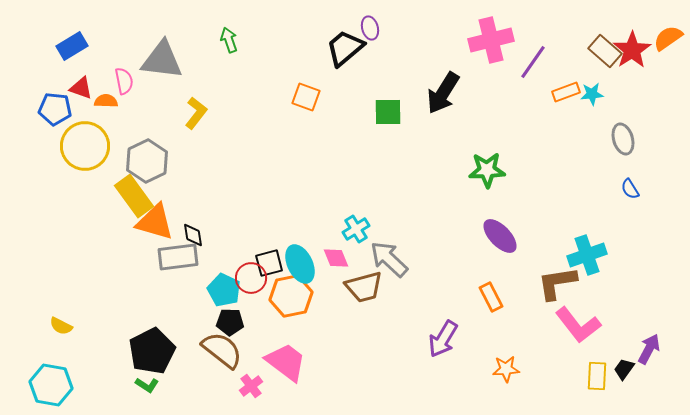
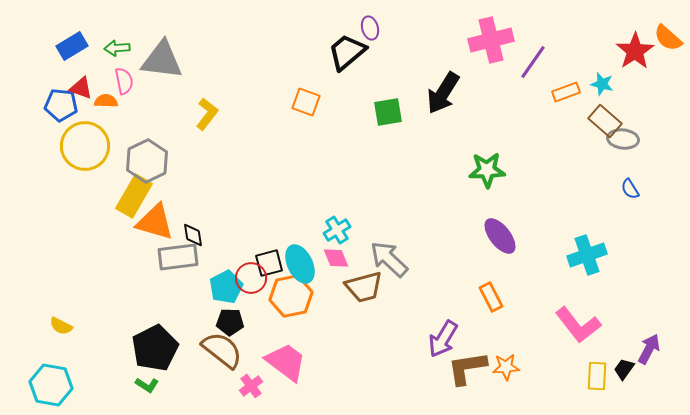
orange semicircle at (668, 38): rotated 104 degrees counterclockwise
green arrow at (229, 40): moved 112 px left, 8 px down; rotated 75 degrees counterclockwise
black trapezoid at (345, 48): moved 2 px right, 4 px down
red star at (632, 50): moved 3 px right, 1 px down
brown rectangle at (605, 51): moved 70 px down
cyan star at (592, 94): moved 10 px right, 10 px up; rotated 20 degrees clockwise
orange square at (306, 97): moved 5 px down
blue pentagon at (55, 109): moved 6 px right, 4 px up
green square at (388, 112): rotated 8 degrees counterclockwise
yellow L-shape at (196, 113): moved 11 px right, 1 px down
gray ellipse at (623, 139): rotated 68 degrees counterclockwise
yellow rectangle at (134, 196): rotated 66 degrees clockwise
cyan cross at (356, 229): moved 19 px left, 1 px down
purple ellipse at (500, 236): rotated 6 degrees clockwise
brown L-shape at (557, 283): moved 90 px left, 85 px down
cyan pentagon at (224, 290): moved 2 px right, 3 px up; rotated 20 degrees clockwise
black pentagon at (152, 351): moved 3 px right, 3 px up
orange star at (506, 369): moved 2 px up
